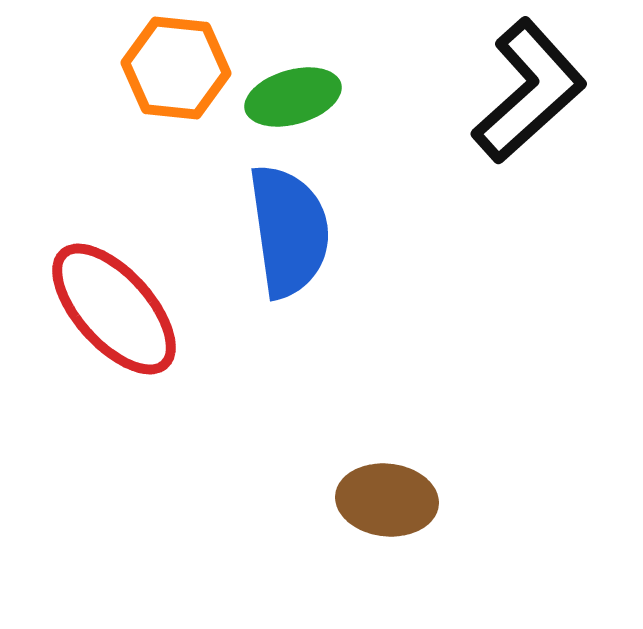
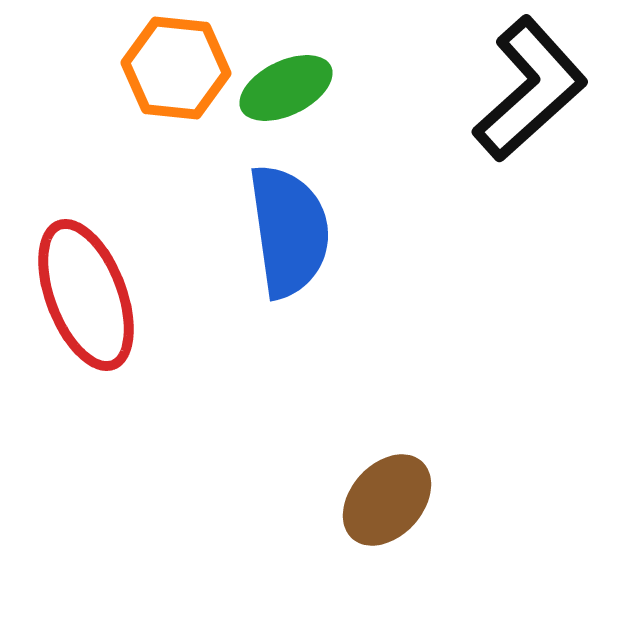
black L-shape: moved 1 px right, 2 px up
green ellipse: moved 7 px left, 9 px up; rotated 10 degrees counterclockwise
red ellipse: moved 28 px left, 14 px up; rotated 21 degrees clockwise
brown ellipse: rotated 54 degrees counterclockwise
